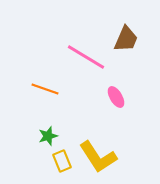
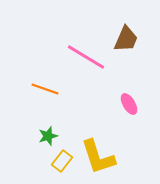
pink ellipse: moved 13 px right, 7 px down
yellow L-shape: rotated 15 degrees clockwise
yellow rectangle: rotated 60 degrees clockwise
